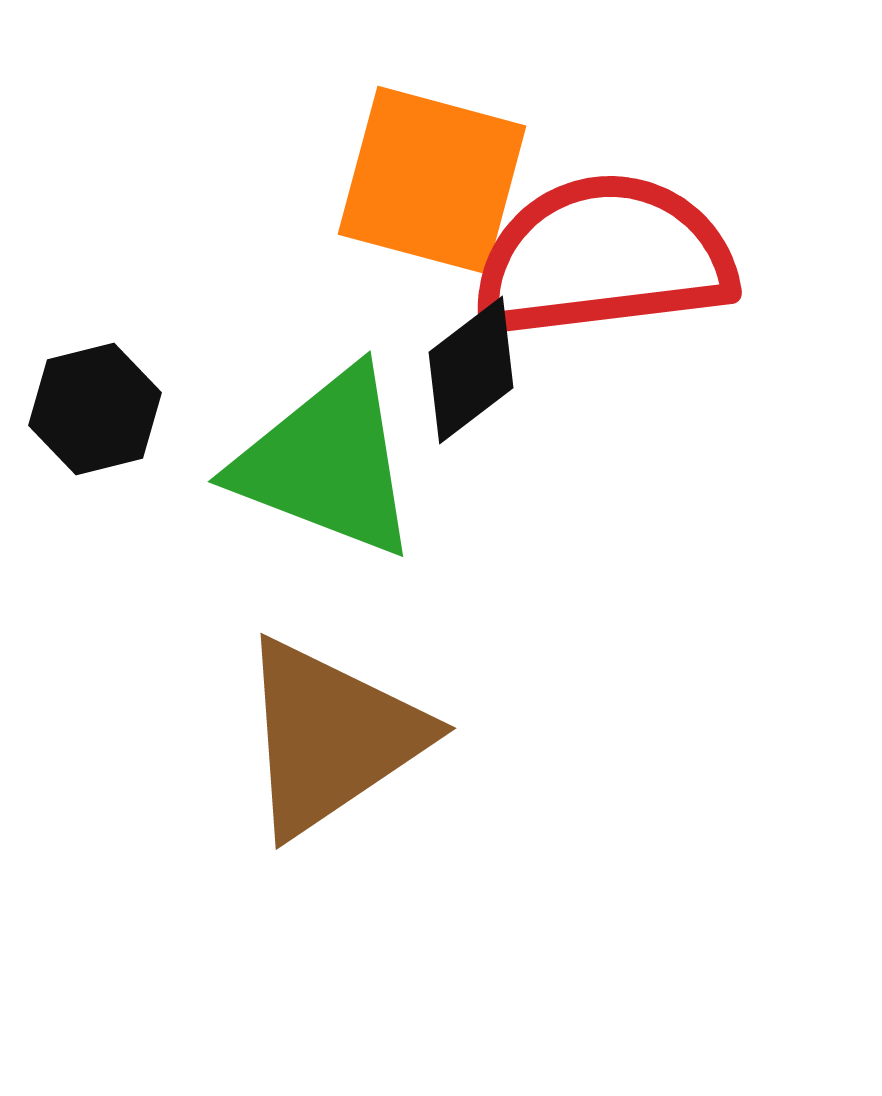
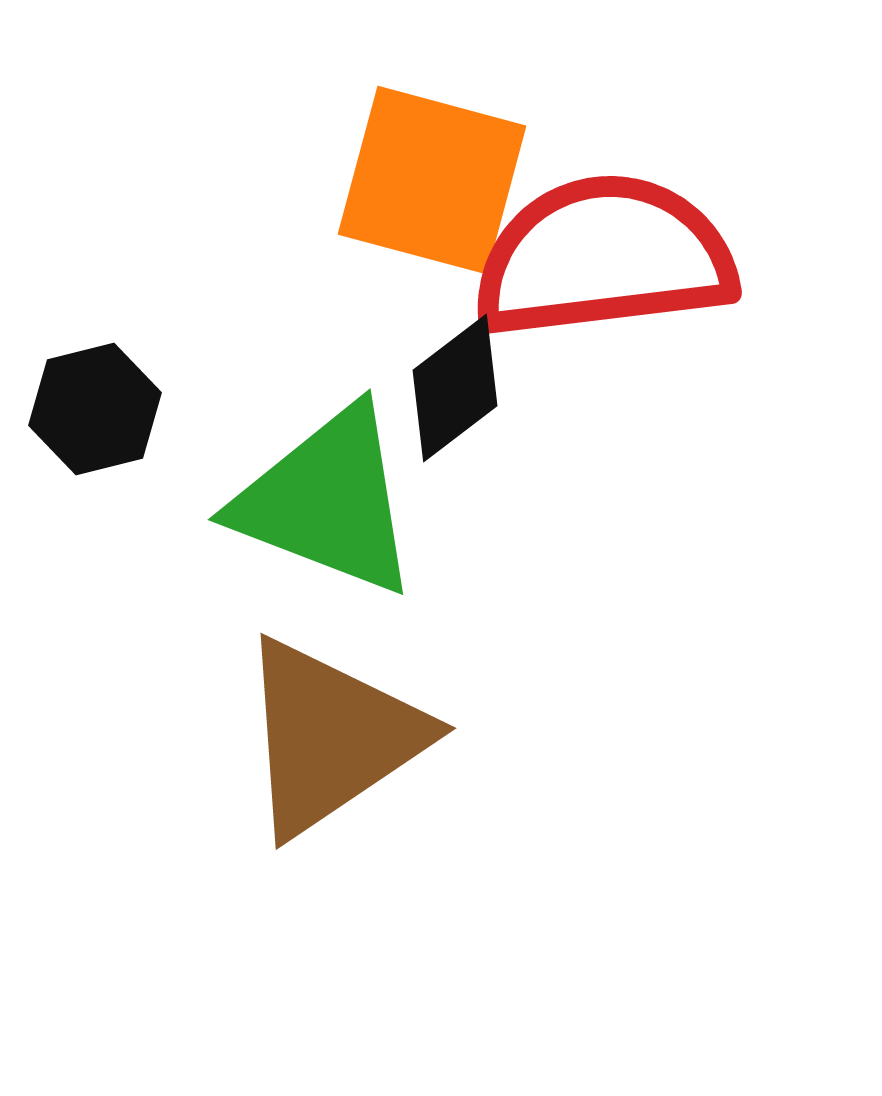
black diamond: moved 16 px left, 18 px down
green triangle: moved 38 px down
